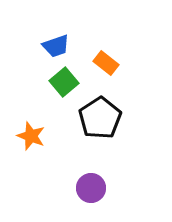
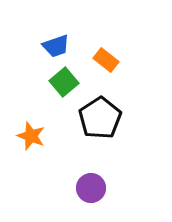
orange rectangle: moved 3 px up
